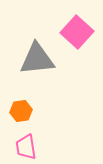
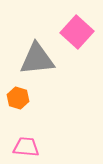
orange hexagon: moved 3 px left, 13 px up; rotated 25 degrees clockwise
pink trapezoid: rotated 104 degrees clockwise
